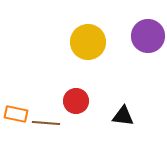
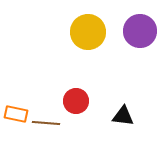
purple circle: moved 8 px left, 5 px up
yellow circle: moved 10 px up
